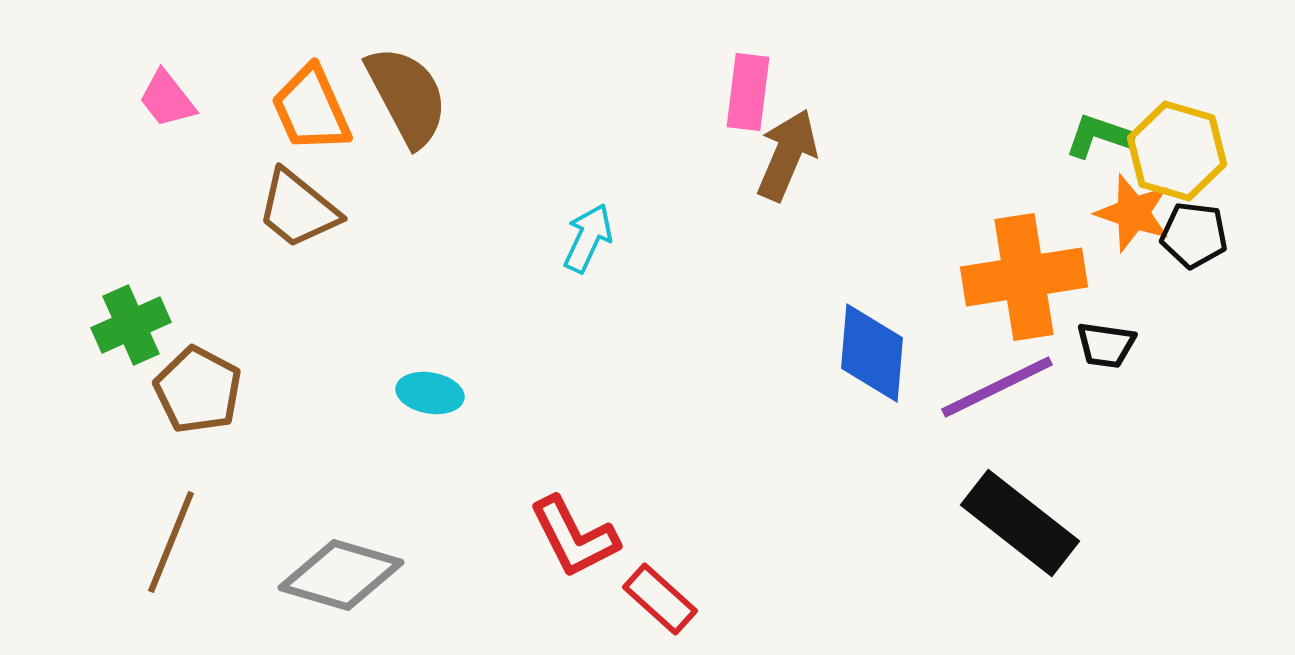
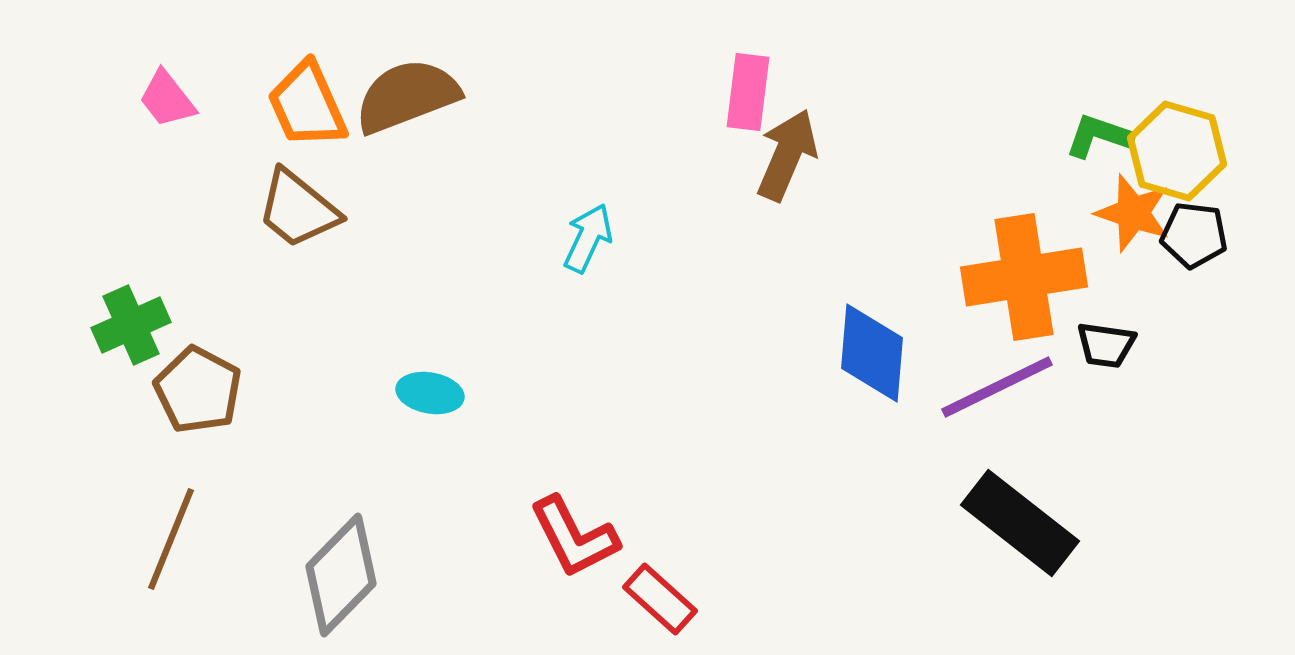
brown semicircle: rotated 83 degrees counterclockwise
orange trapezoid: moved 4 px left, 4 px up
brown line: moved 3 px up
gray diamond: rotated 62 degrees counterclockwise
